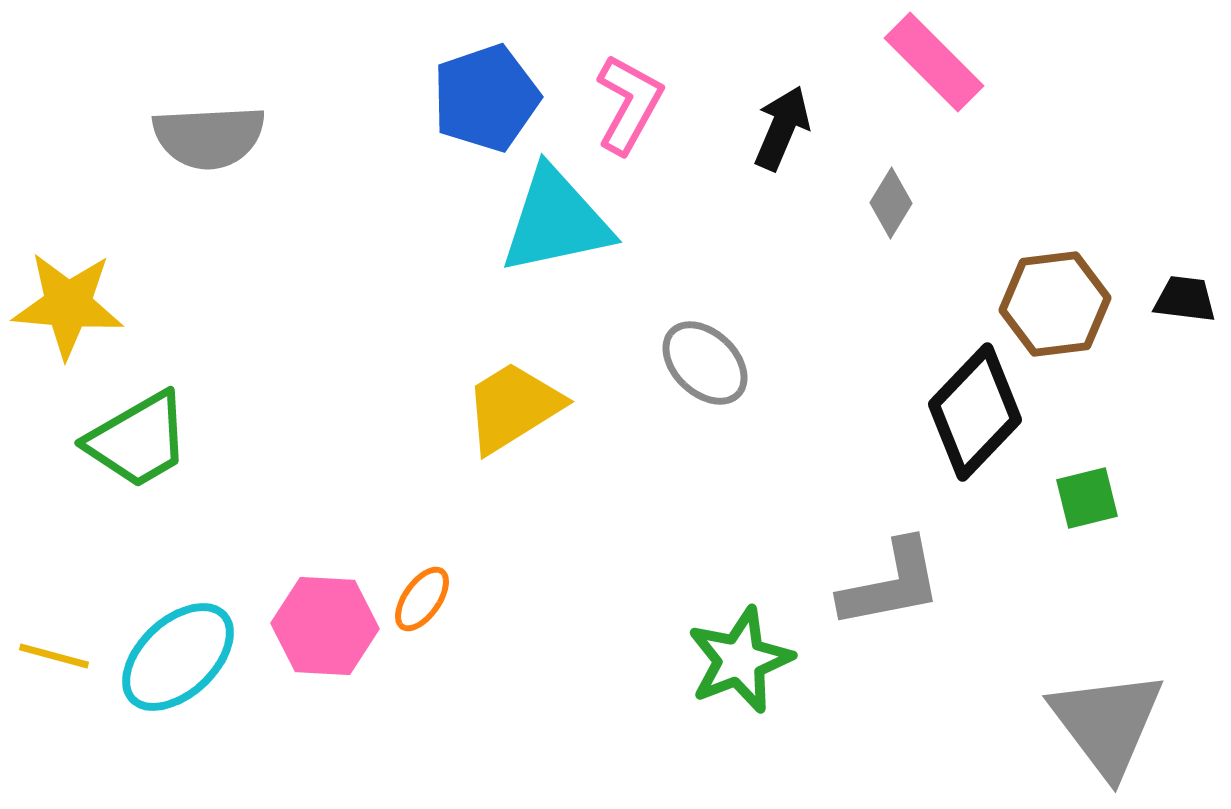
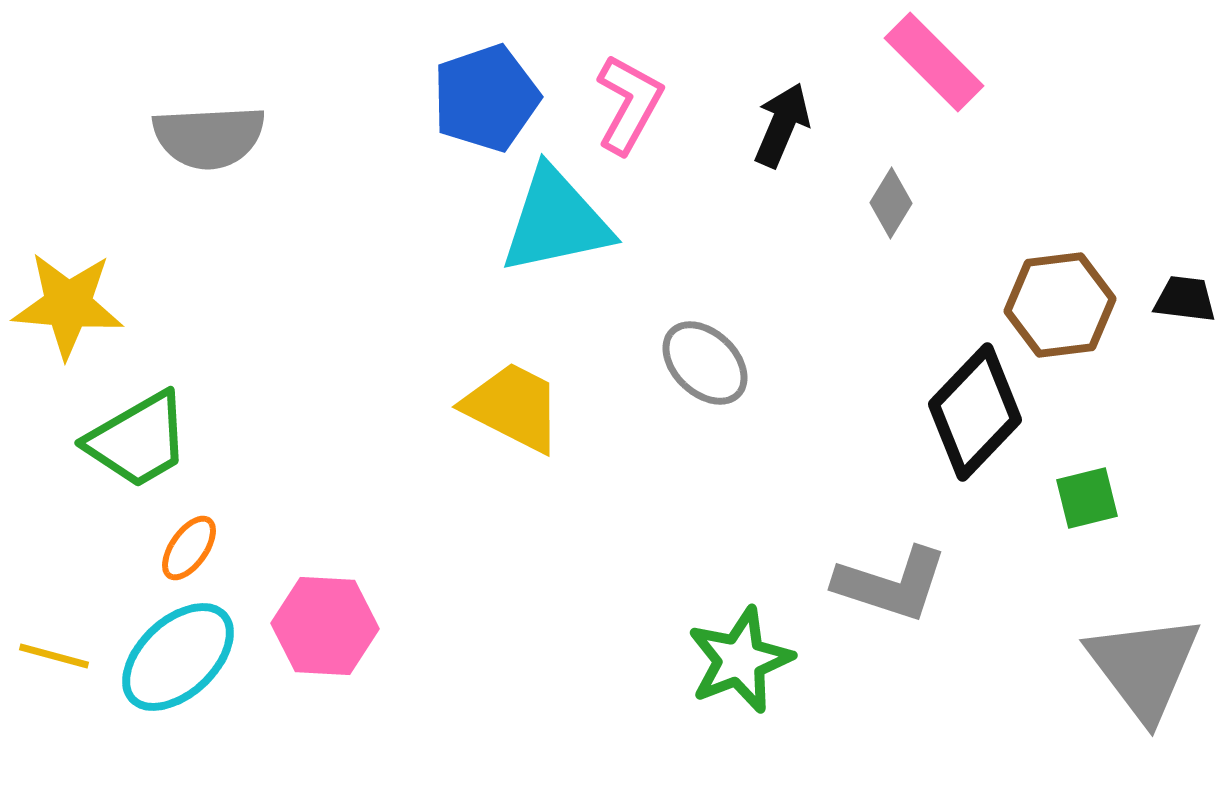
black arrow: moved 3 px up
brown hexagon: moved 5 px right, 1 px down
yellow trapezoid: rotated 59 degrees clockwise
gray L-shape: rotated 29 degrees clockwise
orange ellipse: moved 233 px left, 51 px up
gray triangle: moved 37 px right, 56 px up
